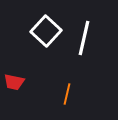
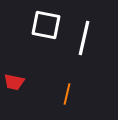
white square: moved 6 px up; rotated 32 degrees counterclockwise
